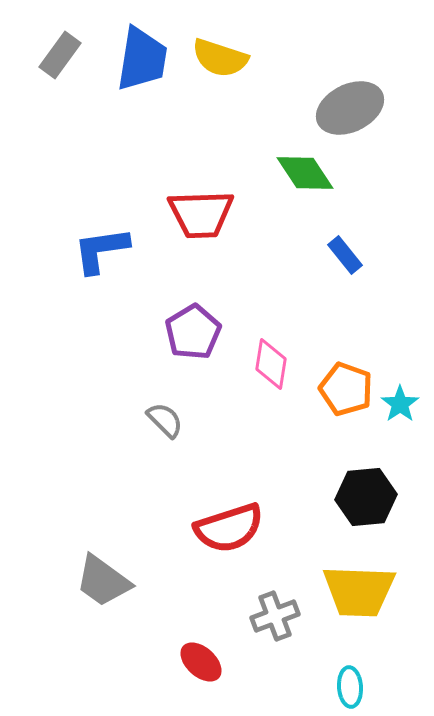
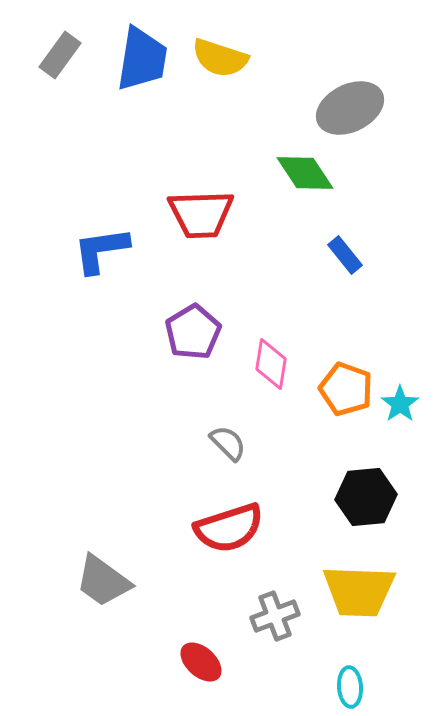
gray semicircle: moved 63 px right, 23 px down
